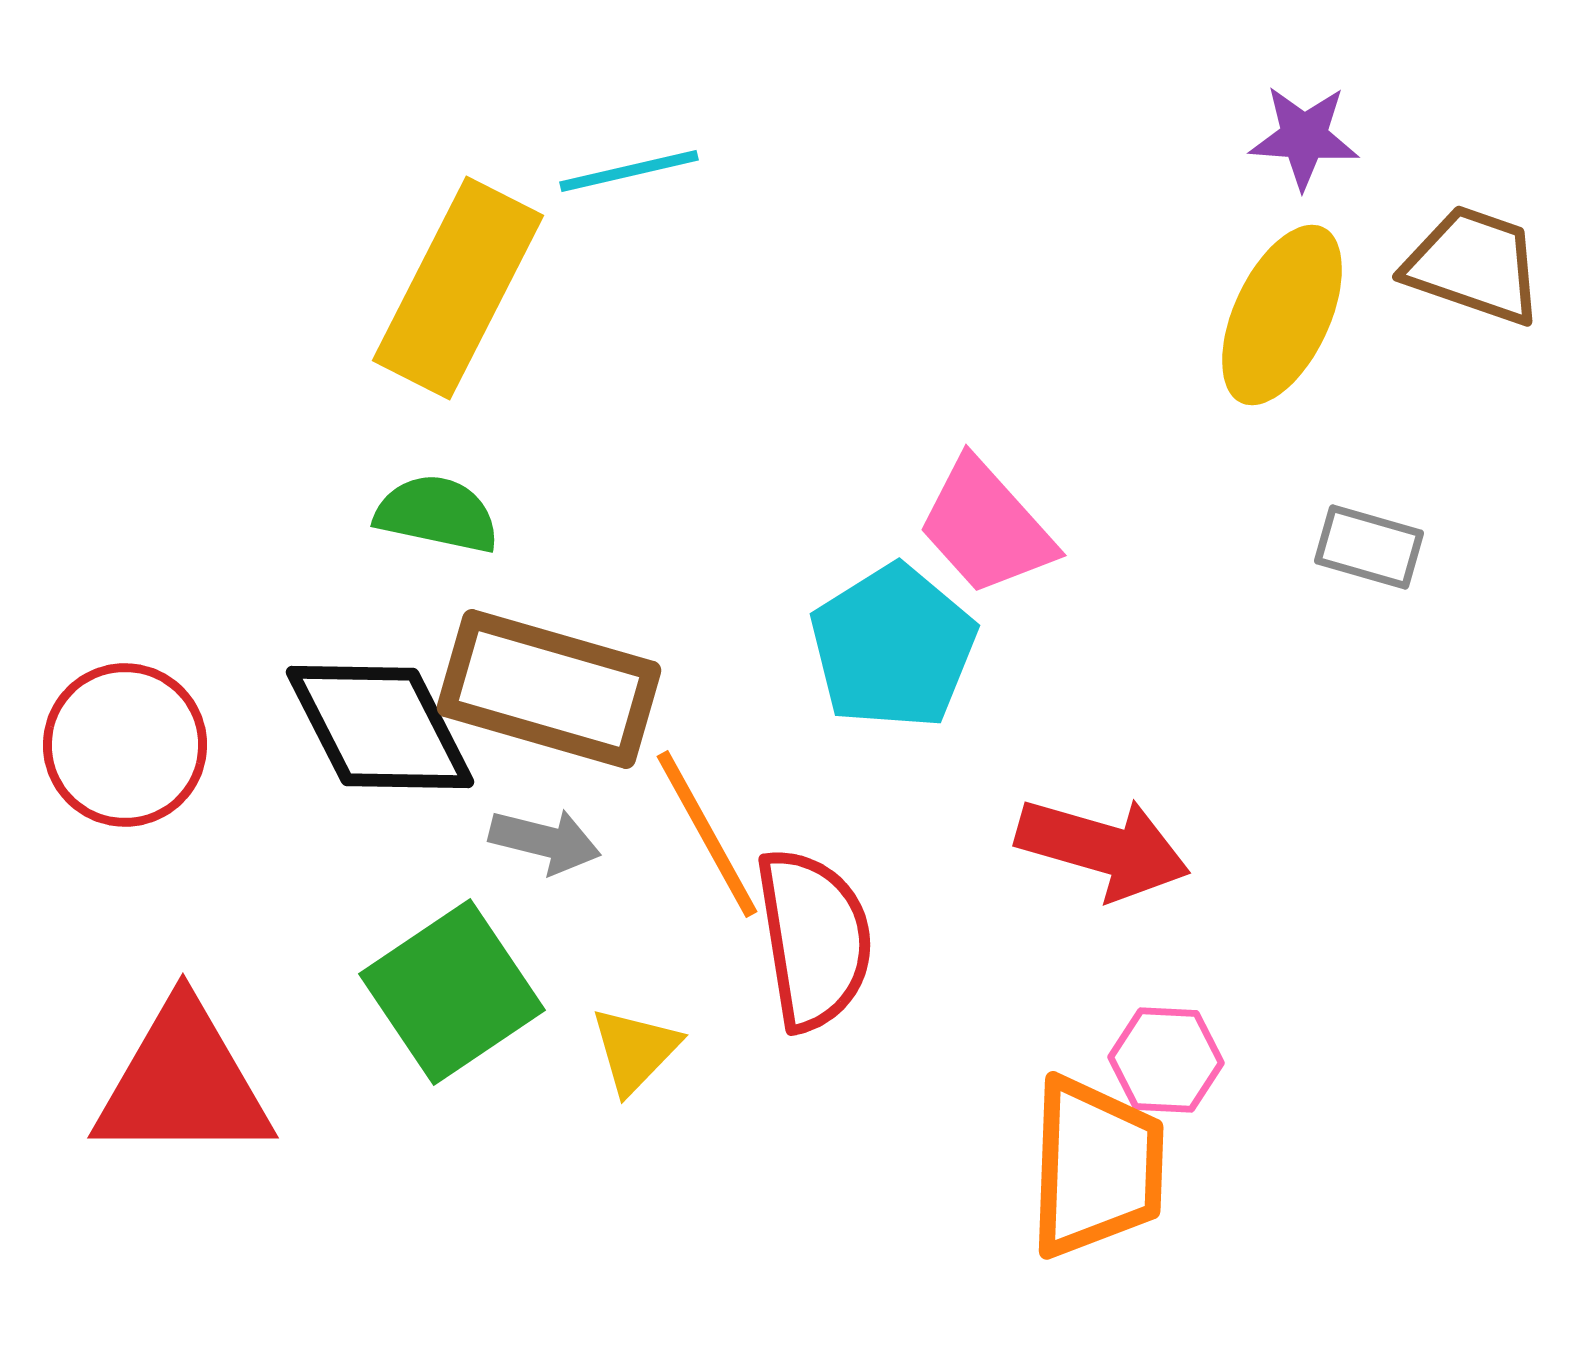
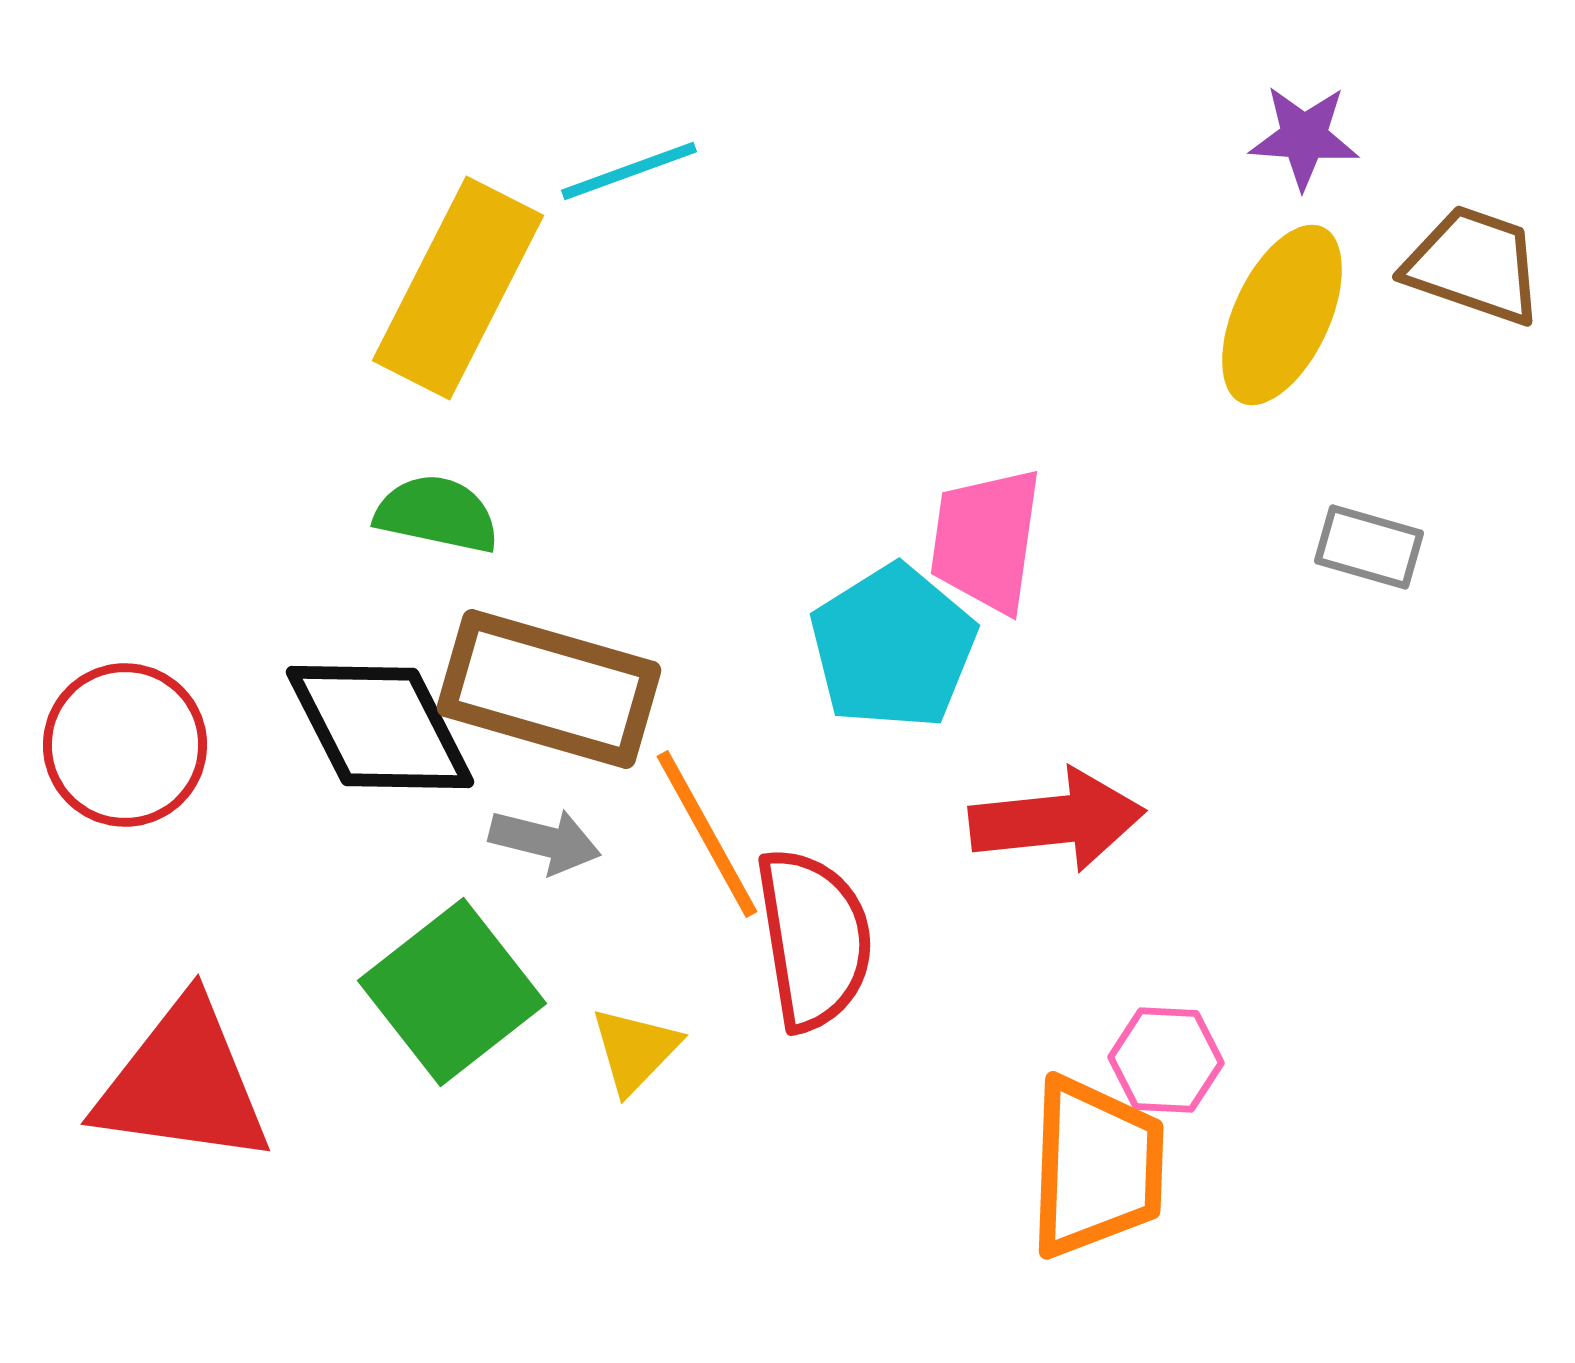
cyan line: rotated 7 degrees counterclockwise
pink trapezoid: moved 13 px down; rotated 50 degrees clockwise
red arrow: moved 46 px left, 28 px up; rotated 22 degrees counterclockwise
green square: rotated 4 degrees counterclockwise
red triangle: rotated 8 degrees clockwise
